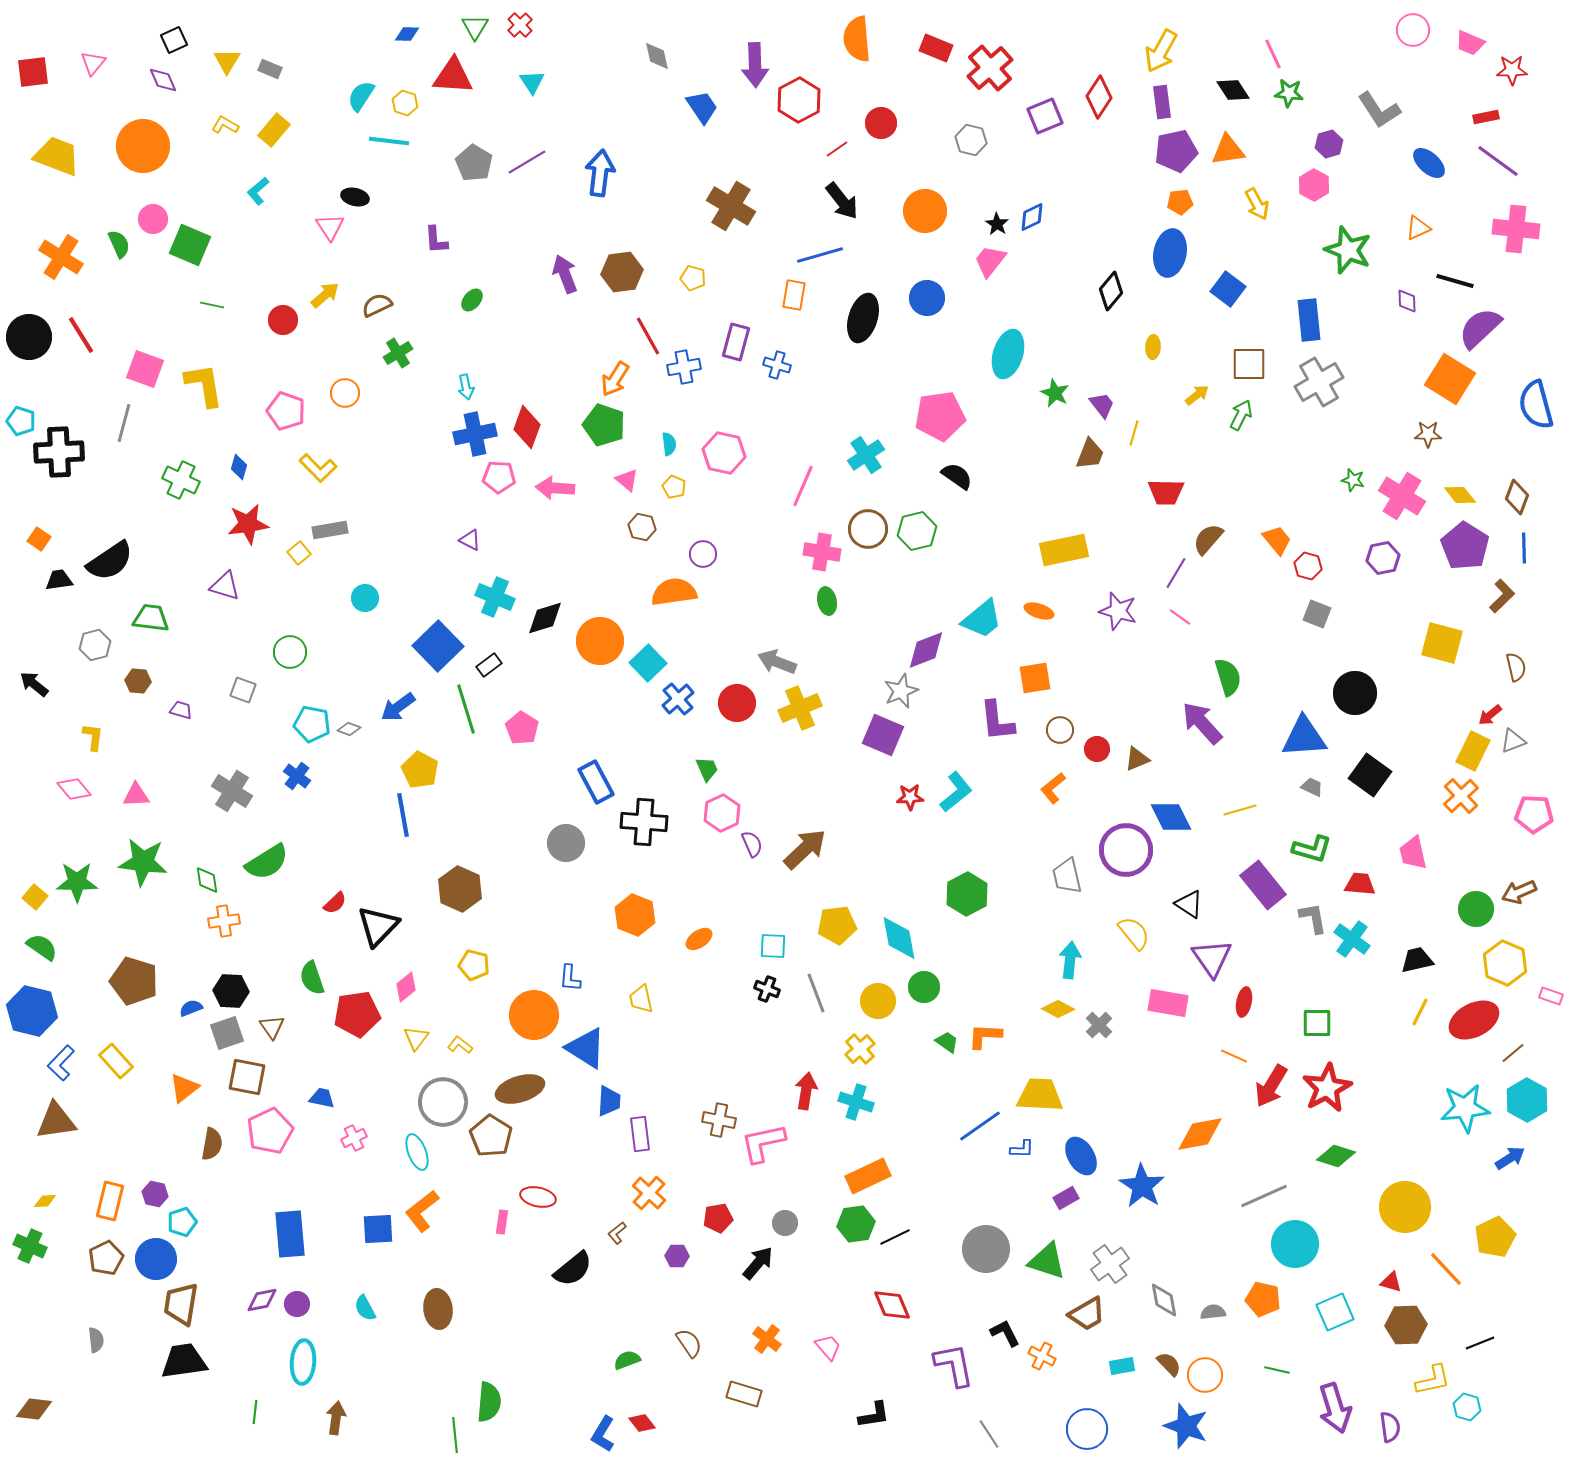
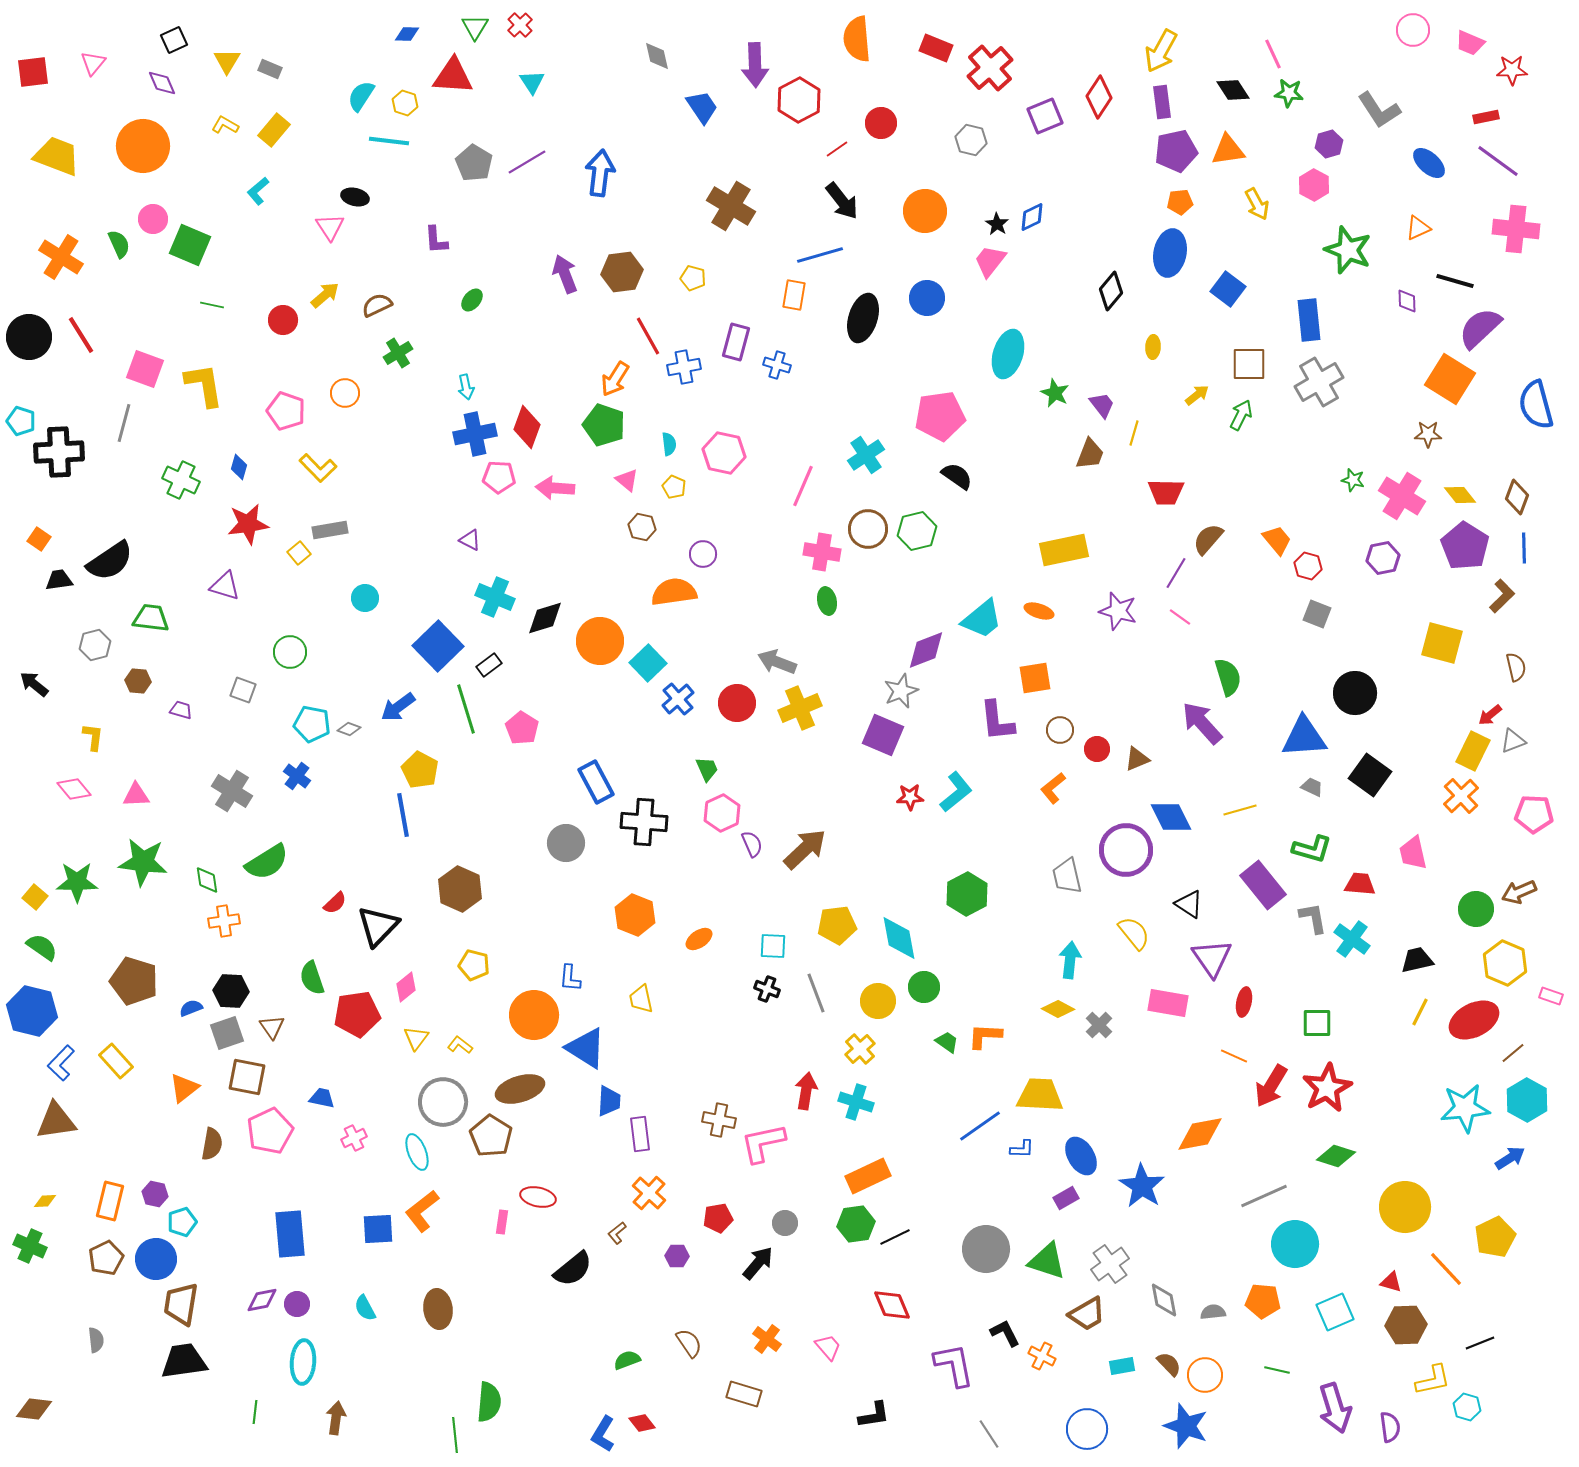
purple diamond at (163, 80): moved 1 px left, 3 px down
orange pentagon at (1263, 1299): moved 2 px down; rotated 8 degrees counterclockwise
